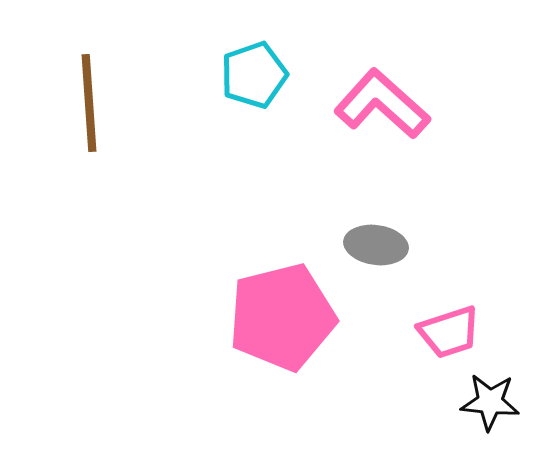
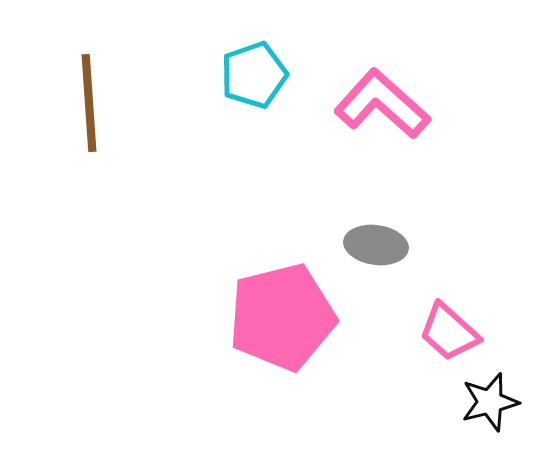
pink trapezoid: rotated 60 degrees clockwise
black star: rotated 20 degrees counterclockwise
